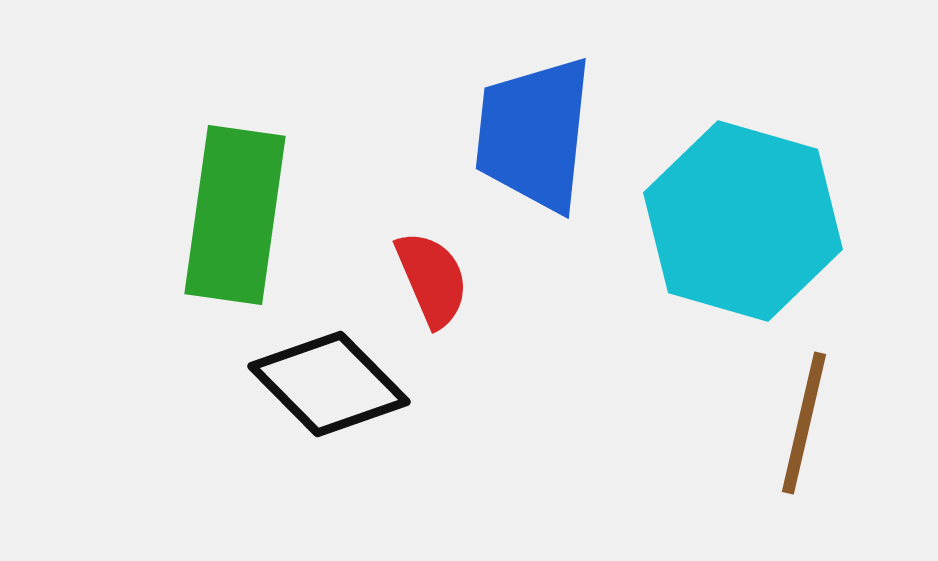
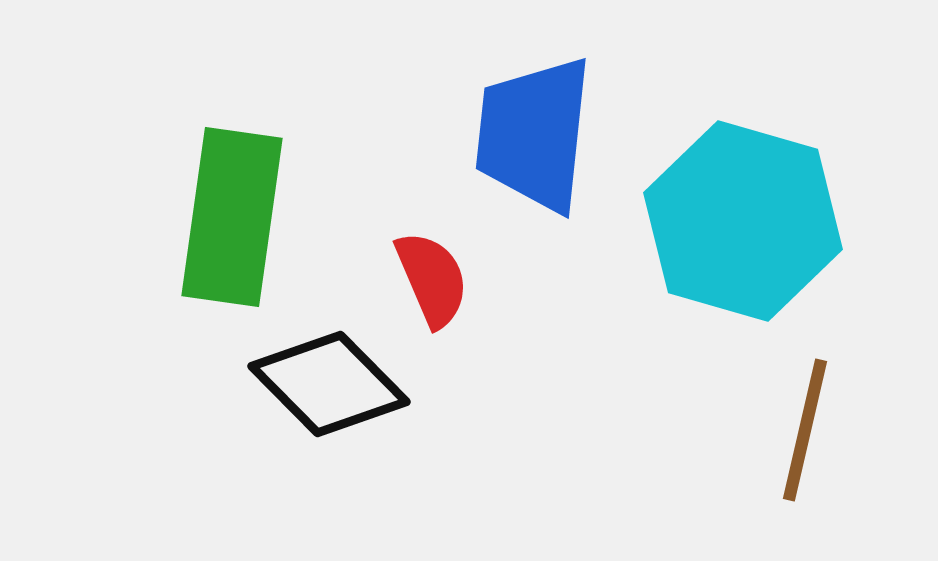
green rectangle: moved 3 px left, 2 px down
brown line: moved 1 px right, 7 px down
